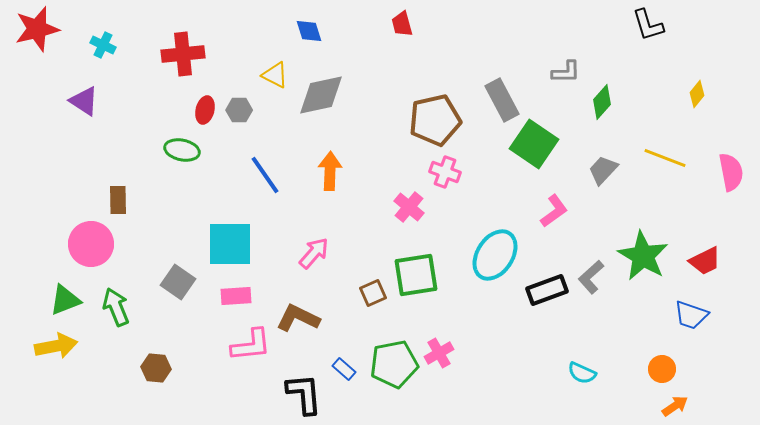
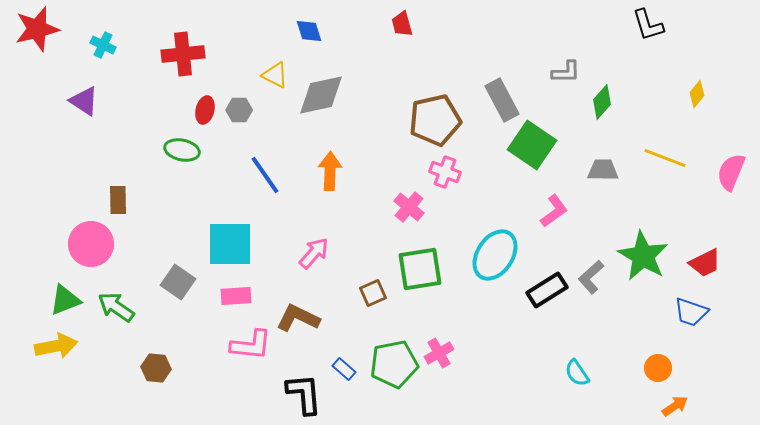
green square at (534, 144): moved 2 px left, 1 px down
gray trapezoid at (603, 170): rotated 48 degrees clockwise
pink semicircle at (731, 172): rotated 147 degrees counterclockwise
red trapezoid at (705, 261): moved 2 px down
green square at (416, 275): moved 4 px right, 6 px up
black rectangle at (547, 290): rotated 12 degrees counterclockwise
green arrow at (116, 307): rotated 33 degrees counterclockwise
blue trapezoid at (691, 315): moved 3 px up
pink L-shape at (251, 345): rotated 12 degrees clockwise
orange circle at (662, 369): moved 4 px left, 1 px up
cyan semicircle at (582, 373): moved 5 px left; rotated 32 degrees clockwise
